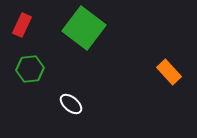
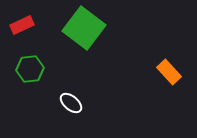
red rectangle: rotated 40 degrees clockwise
white ellipse: moved 1 px up
